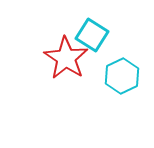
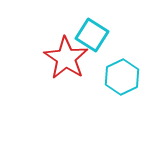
cyan hexagon: moved 1 px down
